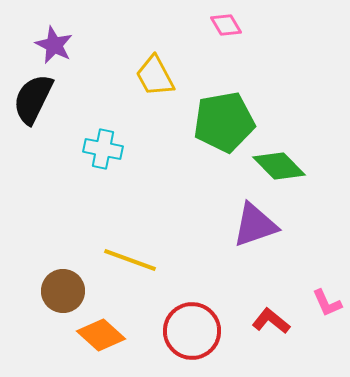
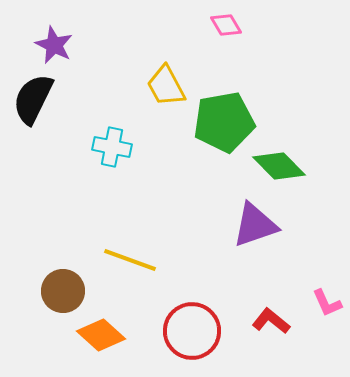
yellow trapezoid: moved 11 px right, 10 px down
cyan cross: moved 9 px right, 2 px up
